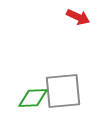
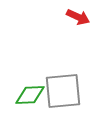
green diamond: moved 3 px left, 3 px up
